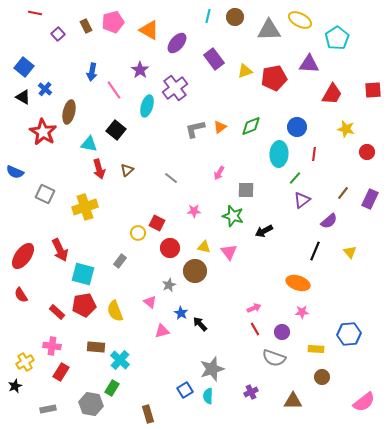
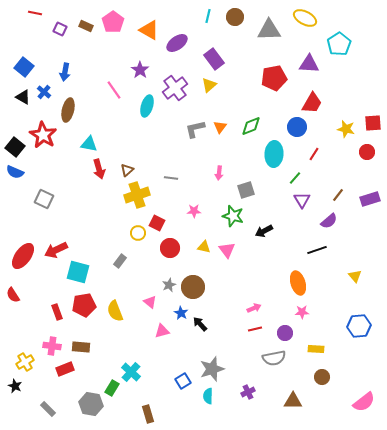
yellow ellipse at (300, 20): moved 5 px right, 2 px up
pink pentagon at (113, 22): rotated 20 degrees counterclockwise
brown rectangle at (86, 26): rotated 40 degrees counterclockwise
purple square at (58, 34): moved 2 px right, 5 px up; rotated 24 degrees counterclockwise
cyan pentagon at (337, 38): moved 2 px right, 6 px down
purple ellipse at (177, 43): rotated 15 degrees clockwise
yellow triangle at (245, 71): moved 36 px left, 14 px down; rotated 21 degrees counterclockwise
blue arrow at (92, 72): moved 27 px left
blue cross at (45, 89): moved 1 px left, 3 px down
red square at (373, 90): moved 33 px down
red trapezoid at (332, 94): moved 20 px left, 9 px down
brown ellipse at (69, 112): moved 1 px left, 2 px up
orange triangle at (220, 127): rotated 16 degrees counterclockwise
black square at (116, 130): moved 101 px left, 17 px down
red star at (43, 132): moved 3 px down
cyan ellipse at (279, 154): moved 5 px left
red line at (314, 154): rotated 24 degrees clockwise
pink arrow at (219, 173): rotated 24 degrees counterclockwise
gray line at (171, 178): rotated 32 degrees counterclockwise
gray square at (246, 190): rotated 18 degrees counterclockwise
brown line at (343, 193): moved 5 px left, 2 px down
gray square at (45, 194): moved 1 px left, 5 px down
purple rectangle at (370, 199): rotated 48 degrees clockwise
purple triangle at (302, 200): rotated 24 degrees counterclockwise
yellow cross at (85, 207): moved 52 px right, 12 px up
red arrow at (60, 250): moved 4 px left; rotated 90 degrees clockwise
black line at (315, 251): moved 2 px right, 1 px up; rotated 48 degrees clockwise
pink triangle at (229, 252): moved 2 px left, 2 px up
yellow triangle at (350, 252): moved 5 px right, 24 px down
brown circle at (195, 271): moved 2 px left, 16 px down
cyan square at (83, 274): moved 5 px left, 2 px up
orange ellipse at (298, 283): rotated 55 degrees clockwise
red semicircle at (21, 295): moved 8 px left
red rectangle at (57, 312): rotated 28 degrees clockwise
red line at (255, 329): rotated 72 degrees counterclockwise
purple circle at (282, 332): moved 3 px right, 1 px down
blue hexagon at (349, 334): moved 10 px right, 8 px up
brown rectangle at (96, 347): moved 15 px left
gray semicircle at (274, 358): rotated 30 degrees counterclockwise
cyan cross at (120, 360): moved 11 px right, 12 px down
red rectangle at (61, 372): moved 4 px right, 3 px up; rotated 36 degrees clockwise
black star at (15, 386): rotated 24 degrees counterclockwise
blue square at (185, 390): moved 2 px left, 9 px up
purple cross at (251, 392): moved 3 px left
gray rectangle at (48, 409): rotated 56 degrees clockwise
